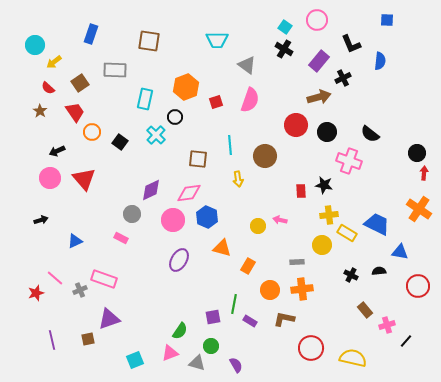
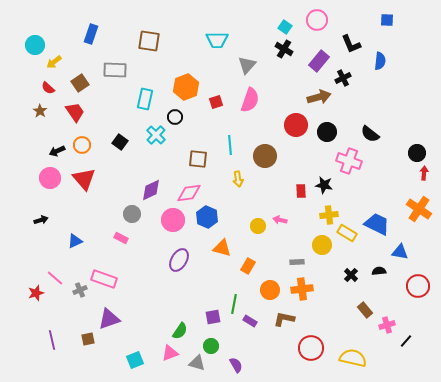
gray triangle at (247, 65): rotated 36 degrees clockwise
orange circle at (92, 132): moved 10 px left, 13 px down
black cross at (351, 275): rotated 16 degrees clockwise
